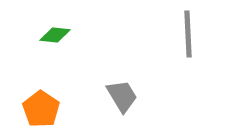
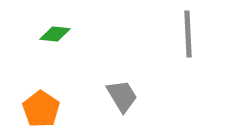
green diamond: moved 1 px up
